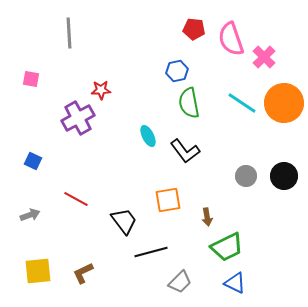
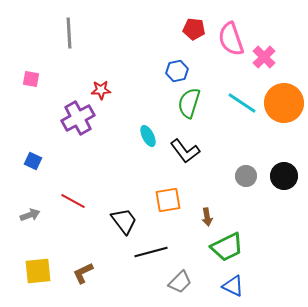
green semicircle: rotated 28 degrees clockwise
red line: moved 3 px left, 2 px down
blue triangle: moved 2 px left, 3 px down
